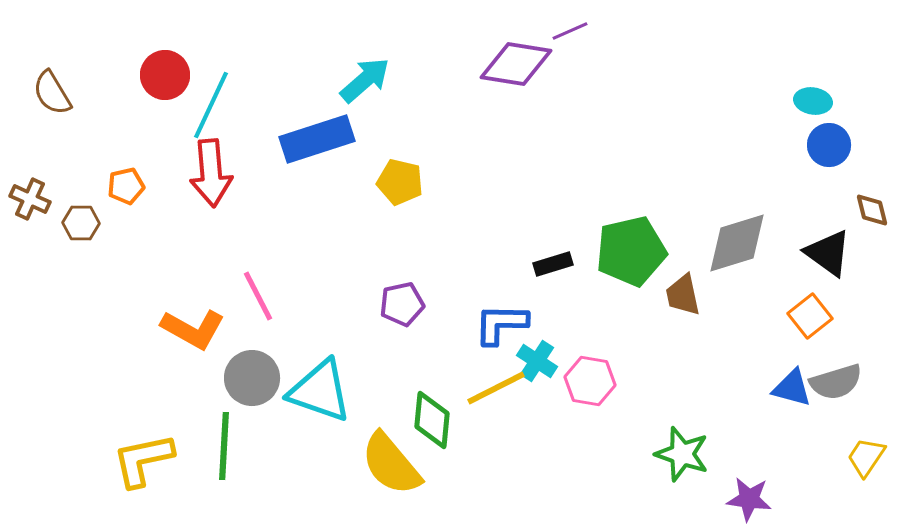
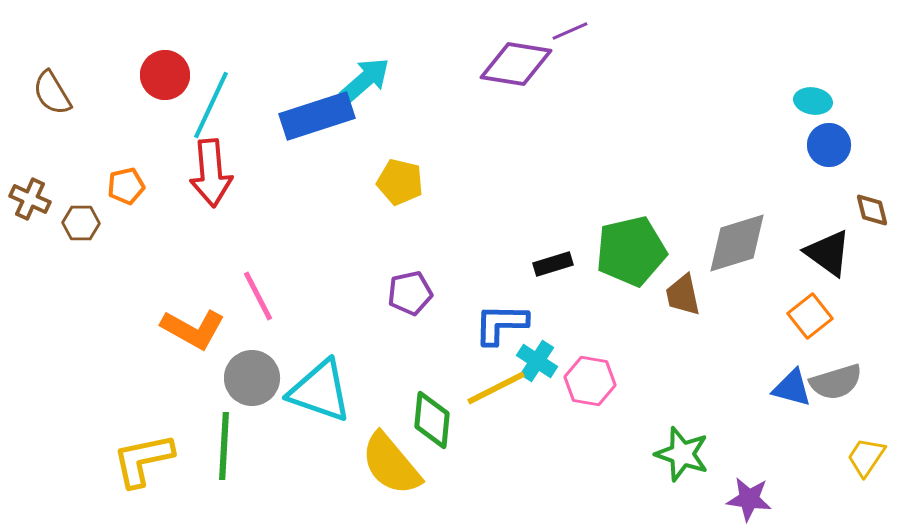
blue rectangle: moved 23 px up
purple pentagon: moved 8 px right, 11 px up
